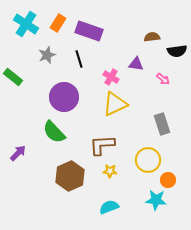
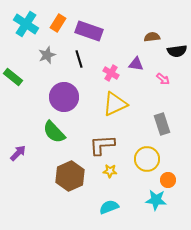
pink cross: moved 4 px up
yellow circle: moved 1 px left, 1 px up
